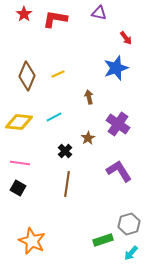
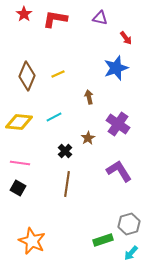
purple triangle: moved 1 px right, 5 px down
